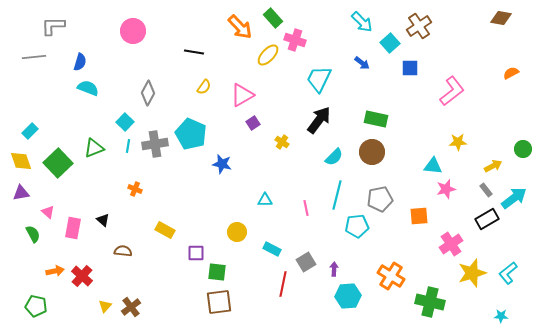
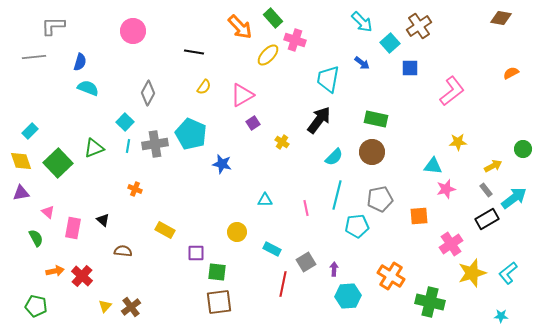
cyan trapezoid at (319, 79): moved 9 px right; rotated 16 degrees counterclockwise
green semicircle at (33, 234): moved 3 px right, 4 px down
